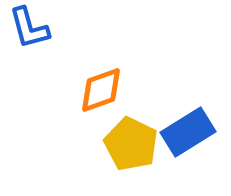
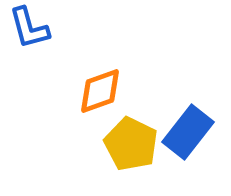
orange diamond: moved 1 px left, 1 px down
blue rectangle: rotated 20 degrees counterclockwise
